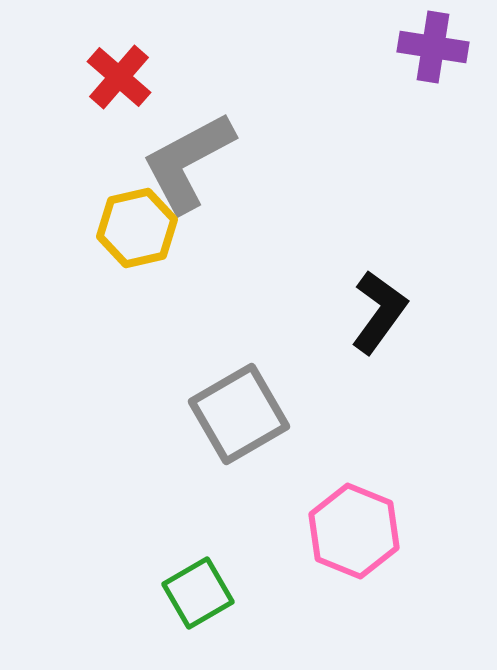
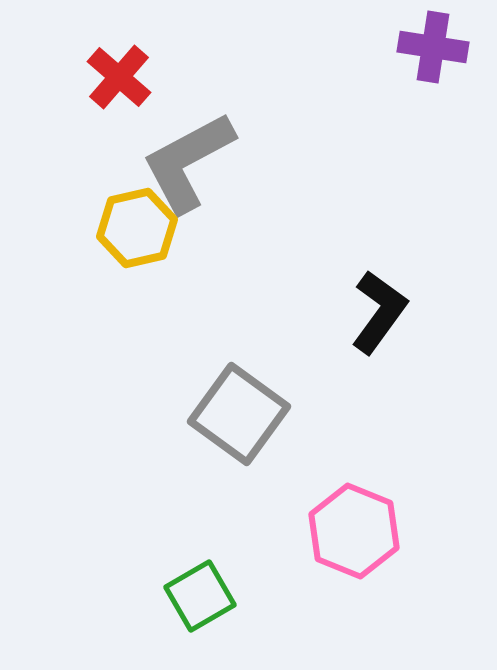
gray square: rotated 24 degrees counterclockwise
green square: moved 2 px right, 3 px down
